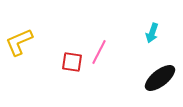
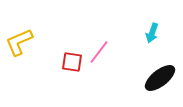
pink line: rotated 10 degrees clockwise
